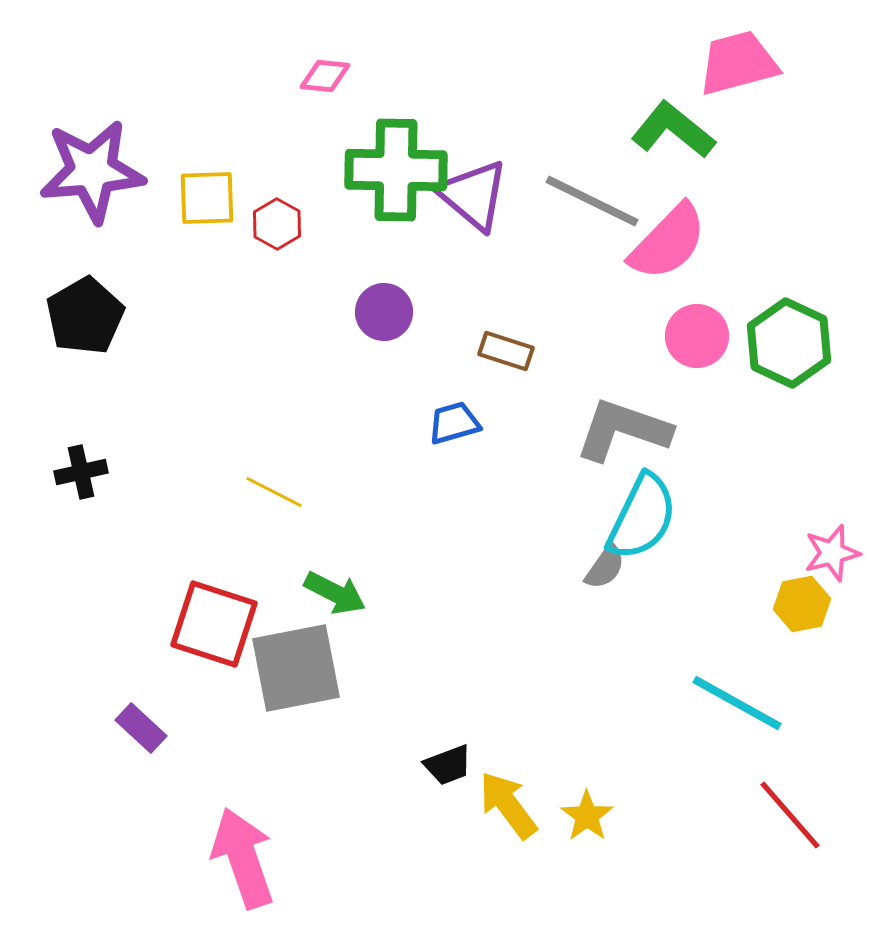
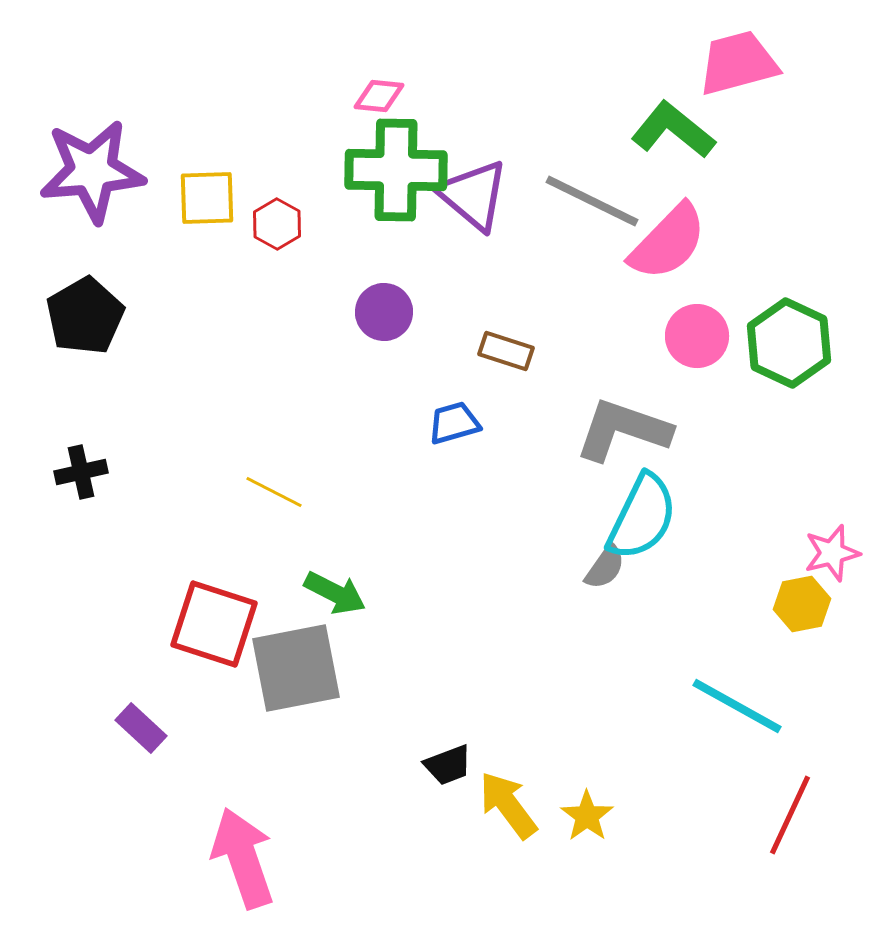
pink diamond: moved 54 px right, 20 px down
cyan line: moved 3 px down
red line: rotated 66 degrees clockwise
